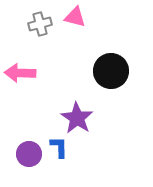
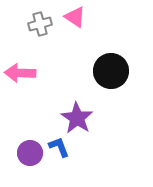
pink triangle: rotated 20 degrees clockwise
blue L-shape: rotated 20 degrees counterclockwise
purple circle: moved 1 px right, 1 px up
